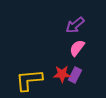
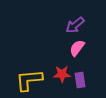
purple rectangle: moved 5 px right, 5 px down; rotated 35 degrees counterclockwise
